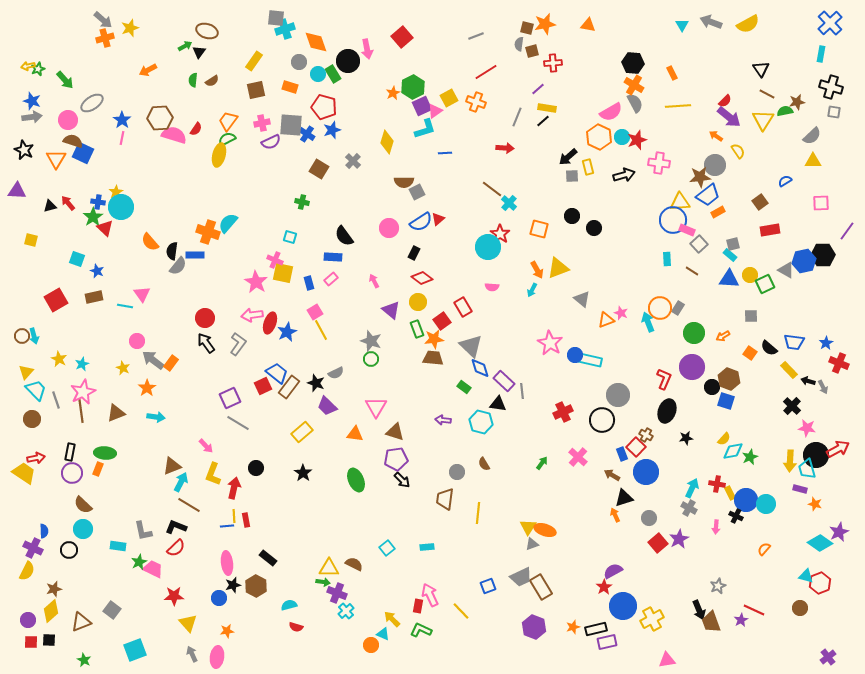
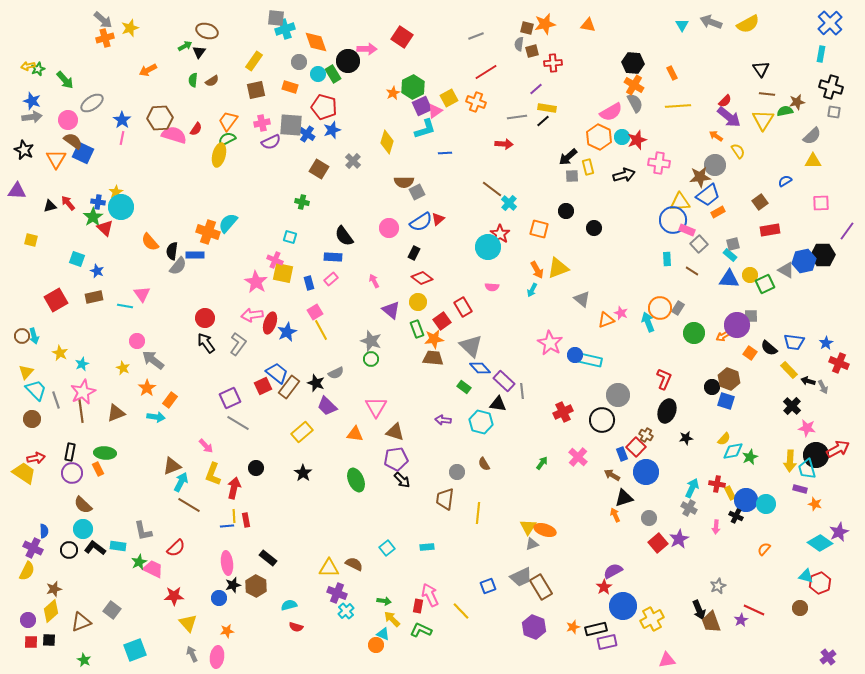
red square at (402, 37): rotated 15 degrees counterclockwise
pink arrow at (367, 49): rotated 78 degrees counterclockwise
purple line at (538, 89): moved 2 px left
brown line at (767, 94): rotated 21 degrees counterclockwise
gray line at (517, 117): rotated 60 degrees clockwise
brown semicircle at (73, 141): rotated 18 degrees clockwise
red arrow at (505, 148): moved 1 px left, 4 px up
black circle at (572, 216): moved 6 px left, 5 px up
yellow star at (59, 359): moved 1 px right, 6 px up
orange rectangle at (171, 363): moved 1 px left, 37 px down
purple circle at (692, 367): moved 45 px right, 42 px up
blue diamond at (480, 368): rotated 25 degrees counterclockwise
orange rectangle at (98, 469): rotated 48 degrees counterclockwise
black L-shape at (176, 527): moved 81 px left, 21 px down; rotated 15 degrees clockwise
green arrow at (323, 582): moved 61 px right, 19 px down
orange circle at (371, 645): moved 5 px right
